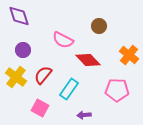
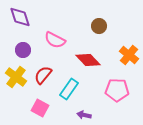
purple diamond: moved 1 px right, 1 px down
pink semicircle: moved 8 px left
purple arrow: rotated 16 degrees clockwise
